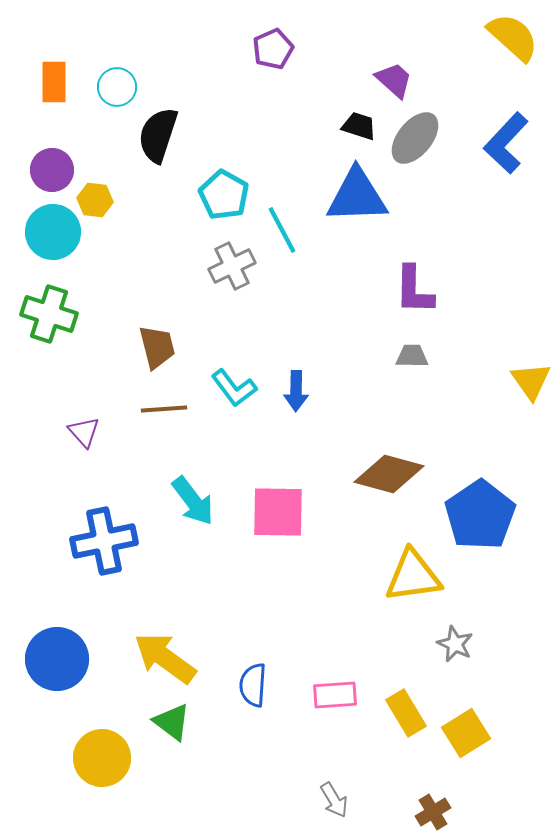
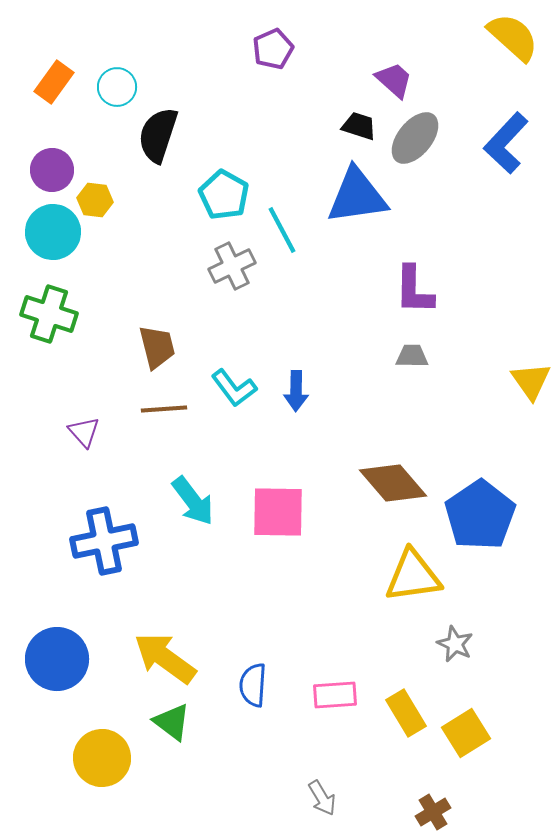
orange rectangle at (54, 82): rotated 36 degrees clockwise
blue triangle at (357, 196): rotated 6 degrees counterclockwise
brown diamond at (389, 474): moved 4 px right, 9 px down; rotated 34 degrees clockwise
gray arrow at (334, 800): moved 12 px left, 2 px up
